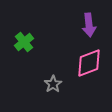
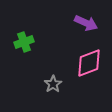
purple arrow: moved 3 px left, 2 px up; rotated 60 degrees counterclockwise
green cross: rotated 18 degrees clockwise
